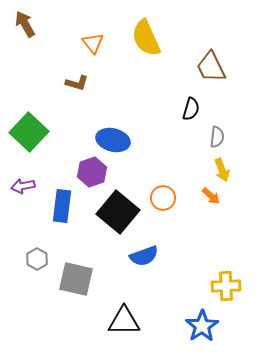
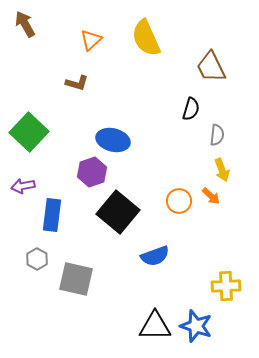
orange triangle: moved 2 px left, 3 px up; rotated 25 degrees clockwise
gray semicircle: moved 2 px up
orange circle: moved 16 px right, 3 px down
blue rectangle: moved 10 px left, 9 px down
blue semicircle: moved 11 px right
black triangle: moved 31 px right, 5 px down
blue star: moved 6 px left; rotated 20 degrees counterclockwise
